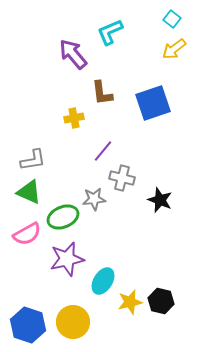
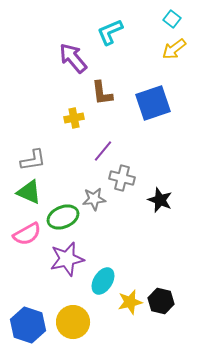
purple arrow: moved 4 px down
